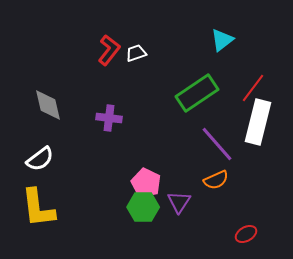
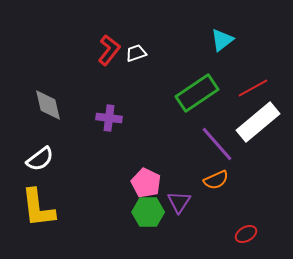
red line: rotated 24 degrees clockwise
white rectangle: rotated 36 degrees clockwise
green hexagon: moved 5 px right, 5 px down
